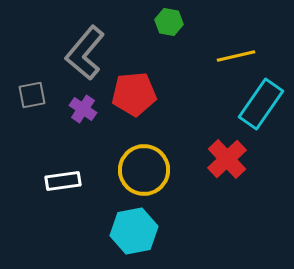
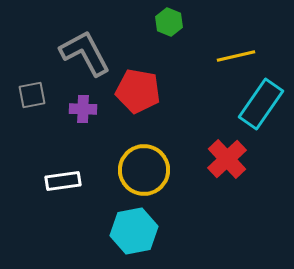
green hexagon: rotated 12 degrees clockwise
gray L-shape: rotated 112 degrees clockwise
red pentagon: moved 4 px right, 3 px up; rotated 15 degrees clockwise
purple cross: rotated 32 degrees counterclockwise
